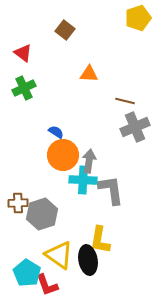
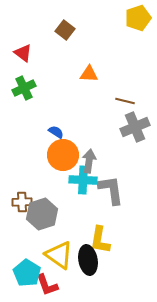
brown cross: moved 4 px right, 1 px up
